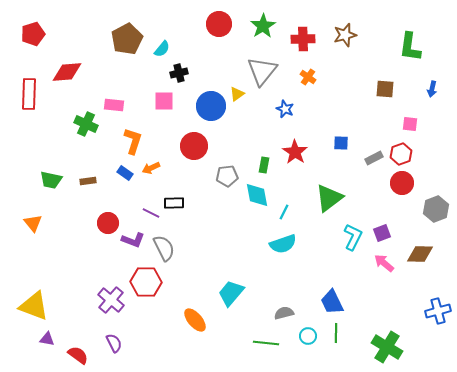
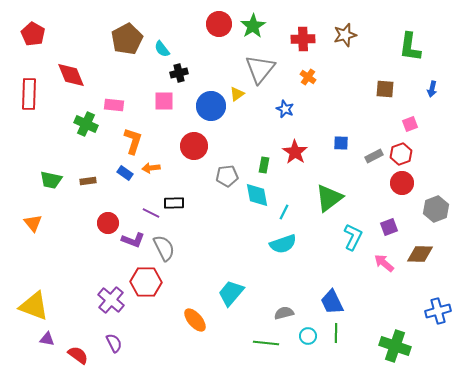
green star at (263, 26): moved 10 px left
red pentagon at (33, 34): rotated 25 degrees counterclockwise
cyan semicircle at (162, 49): rotated 102 degrees clockwise
gray triangle at (262, 71): moved 2 px left, 2 px up
red diamond at (67, 72): moved 4 px right, 3 px down; rotated 72 degrees clockwise
pink square at (410, 124): rotated 28 degrees counterclockwise
gray rectangle at (374, 158): moved 2 px up
orange arrow at (151, 168): rotated 18 degrees clockwise
purple square at (382, 233): moved 7 px right, 6 px up
green cross at (387, 347): moved 8 px right, 1 px up; rotated 12 degrees counterclockwise
